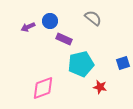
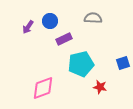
gray semicircle: rotated 36 degrees counterclockwise
purple arrow: rotated 32 degrees counterclockwise
purple rectangle: rotated 49 degrees counterclockwise
